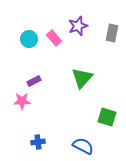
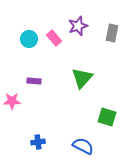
purple rectangle: rotated 32 degrees clockwise
pink star: moved 10 px left
